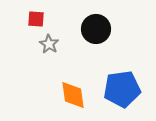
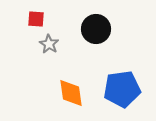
orange diamond: moved 2 px left, 2 px up
